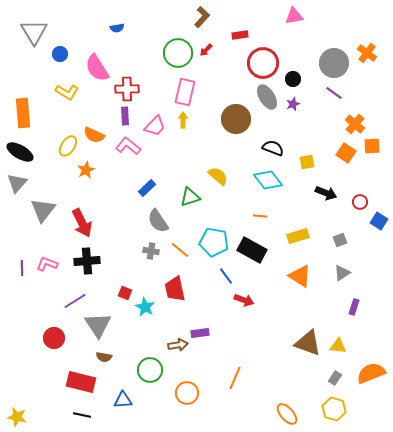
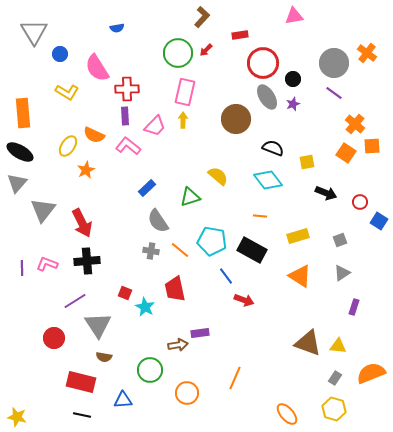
cyan pentagon at (214, 242): moved 2 px left, 1 px up
